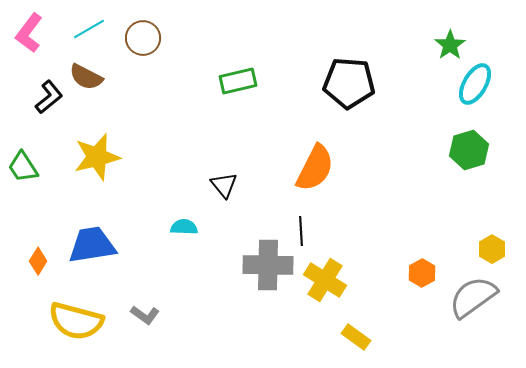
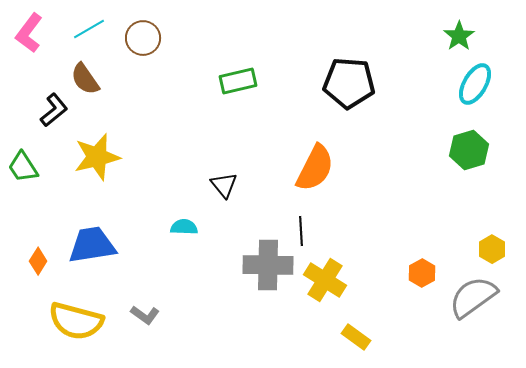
green star: moved 9 px right, 9 px up
brown semicircle: moved 1 px left, 2 px down; rotated 28 degrees clockwise
black L-shape: moved 5 px right, 13 px down
